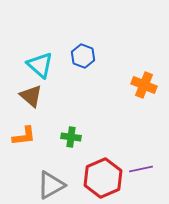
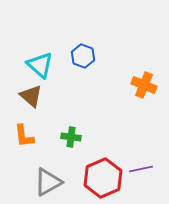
orange L-shape: rotated 90 degrees clockwise
gray triangle: moved 3 px left, 3 px up
